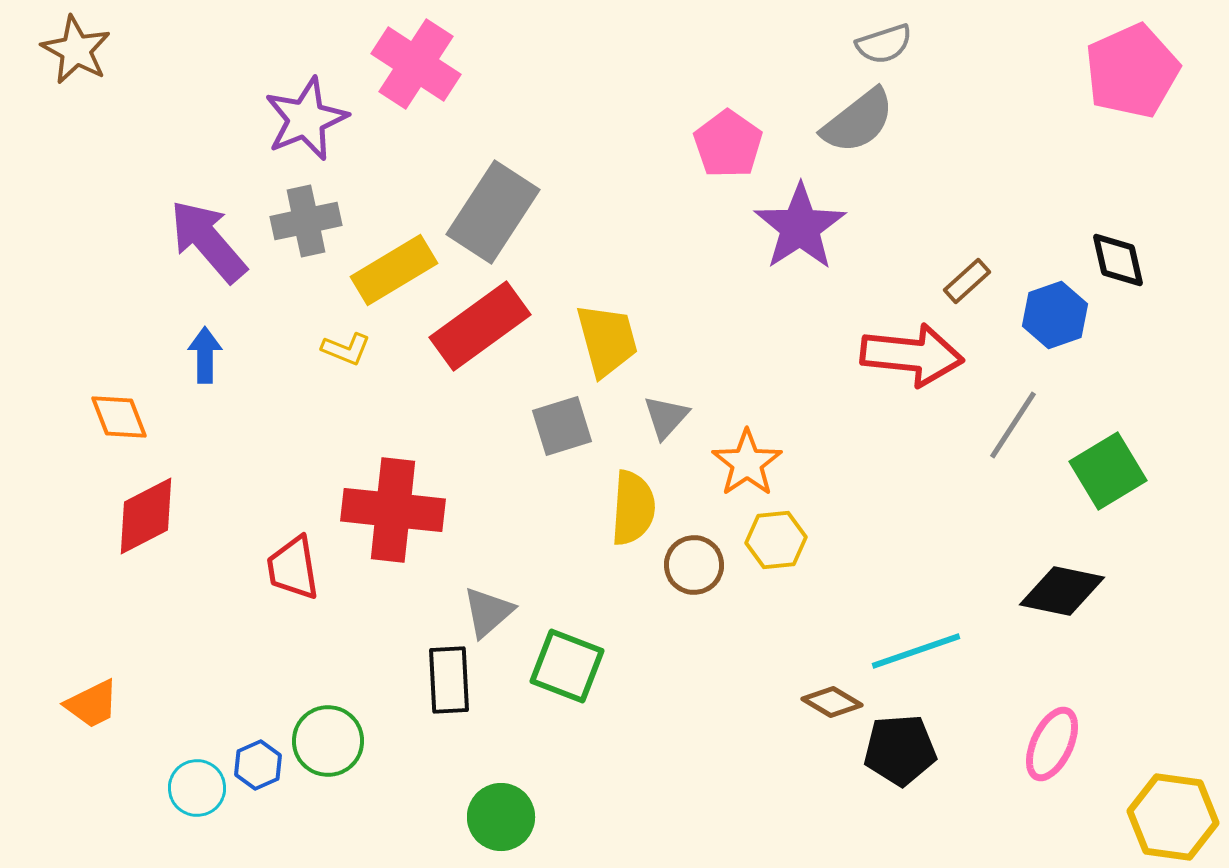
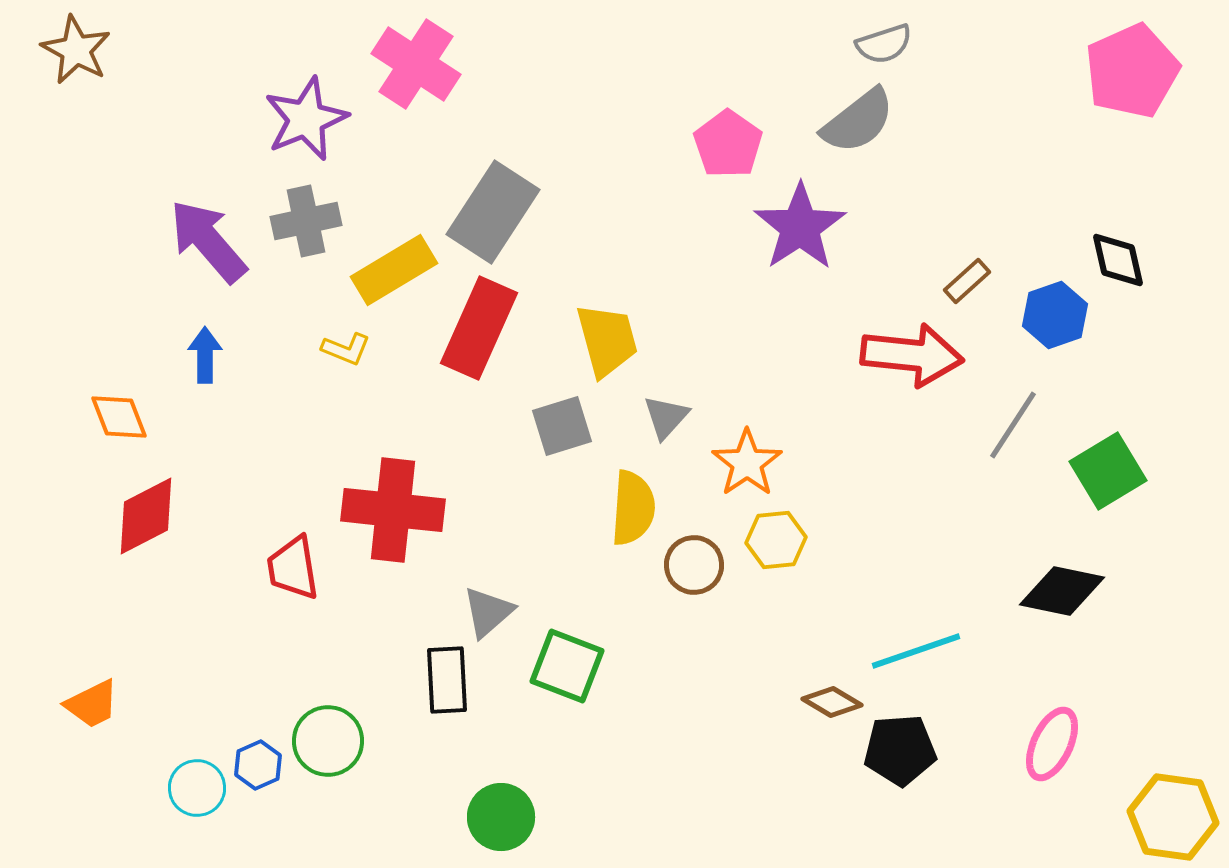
red rectangle at (480, 326): moved 1 px left, 2 px down; rotated 30 degrees counterclockwise
black rectangle at (449, 680): moved 2 px left
